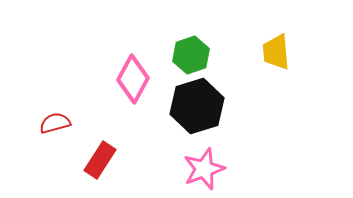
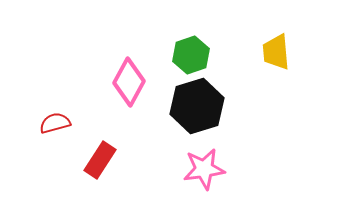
pink diamond: moved 4 px left, 3 px down
pink star: rotated 12 degrees clockwise
